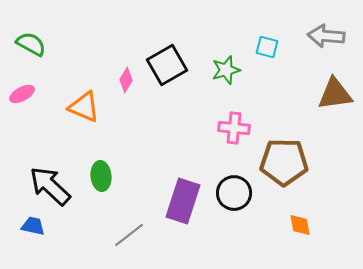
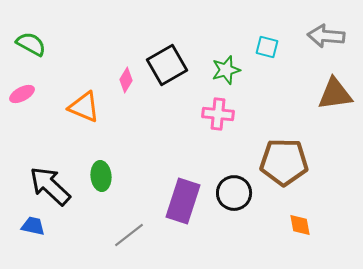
pink cross: moved 16 px left, 14 px up
